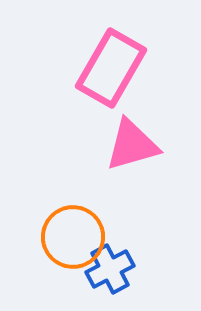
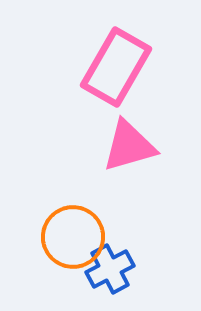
pink rectangle: moved 5 px right, 1 px up
pink triangle: moved 3 px left, 1 px down
